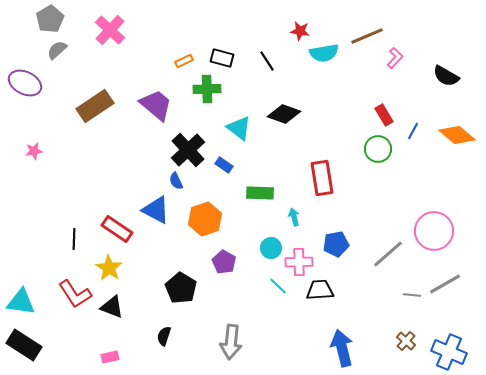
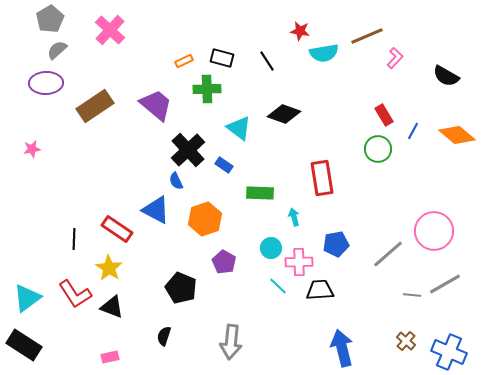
purple ellipse at (25, 83): moved 21 px right; rotated 28 degrees counterclockwise
pink star at (34, 151): moved 2 px left, 2 px up
black pentagon at (181, 288): rotated 8 degrees counterclockwise
cyan triangle at (21, 302): moved 6 px right, 4 px up; rotated 44 degrees counterclockwise
